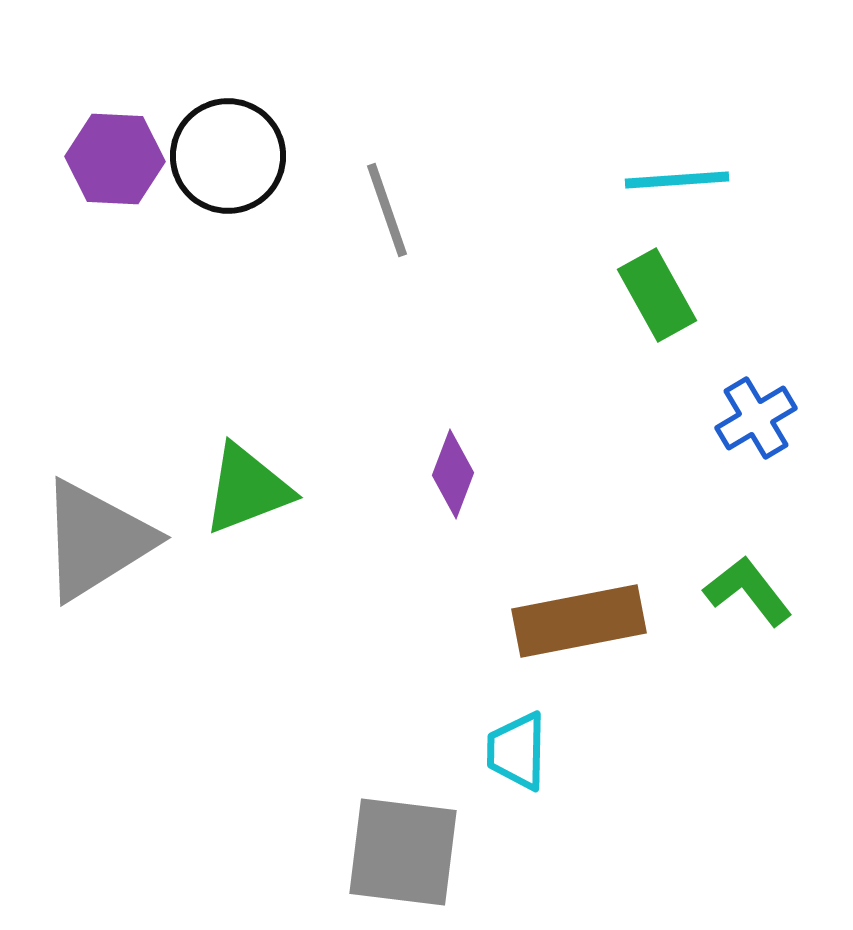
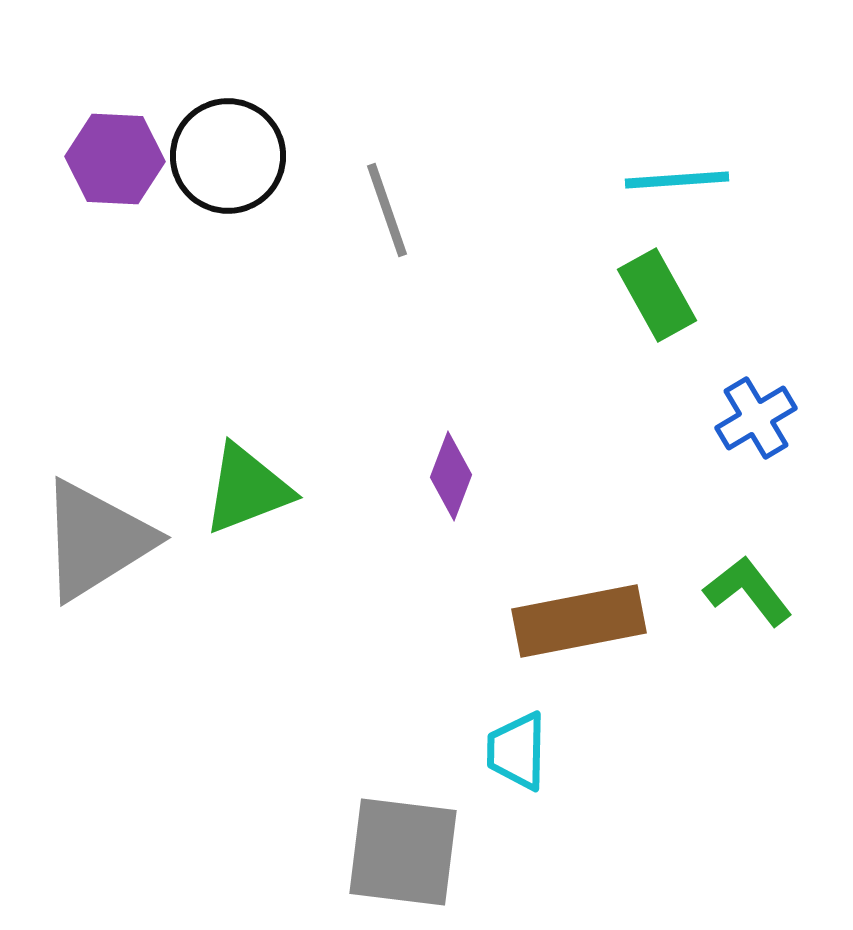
purple diamond: moved 2 px left, 2 px down
